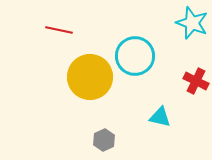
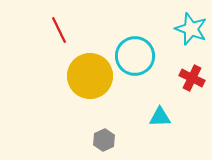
cyan star: moved 1 px left, 6 px down
red line: rotated 52 degrees clockwise
yellow circle: moved 1 px up
red cross: moved 4 px left, 3 px up
cyan triangle: rotated 15 degrees counterclockwise
